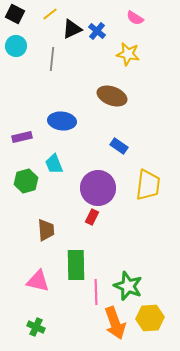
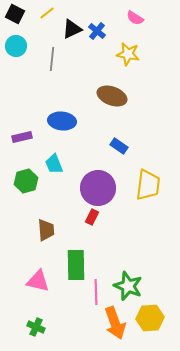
yellow line: moved 3 px left, 1 px up
